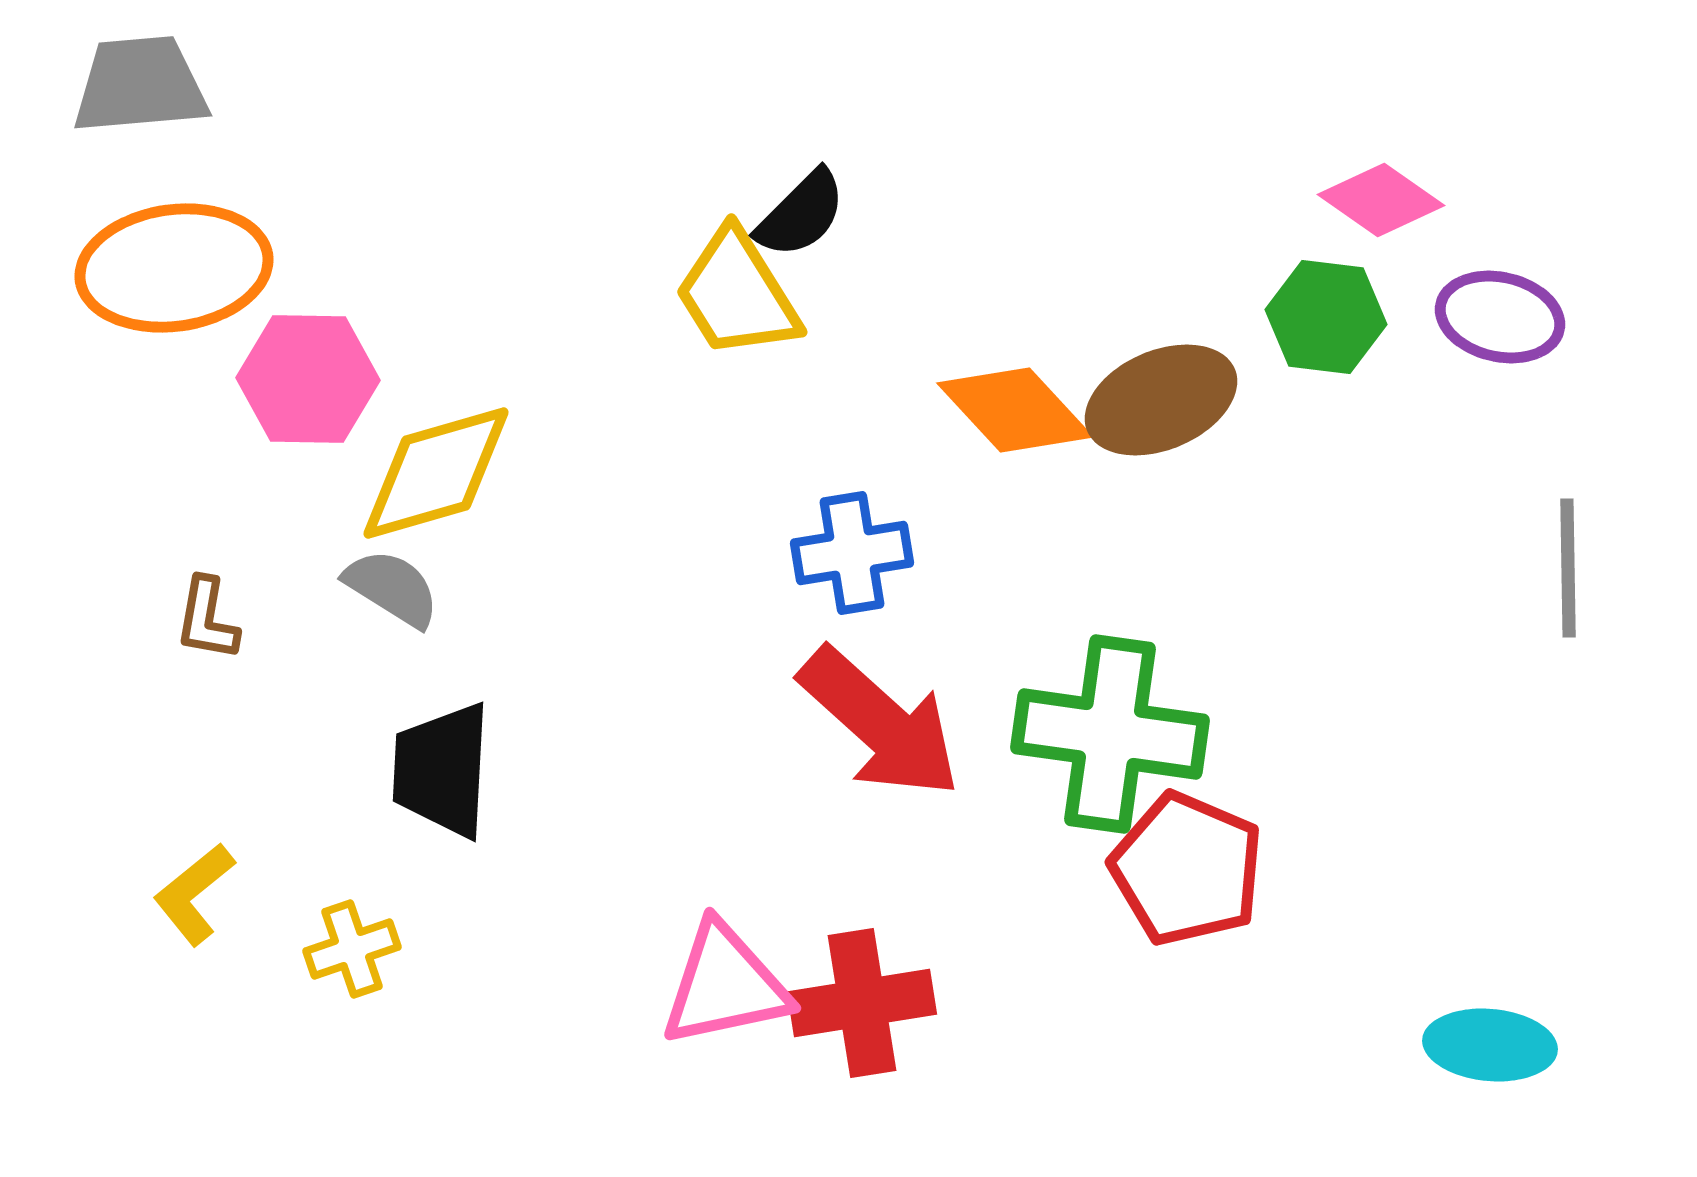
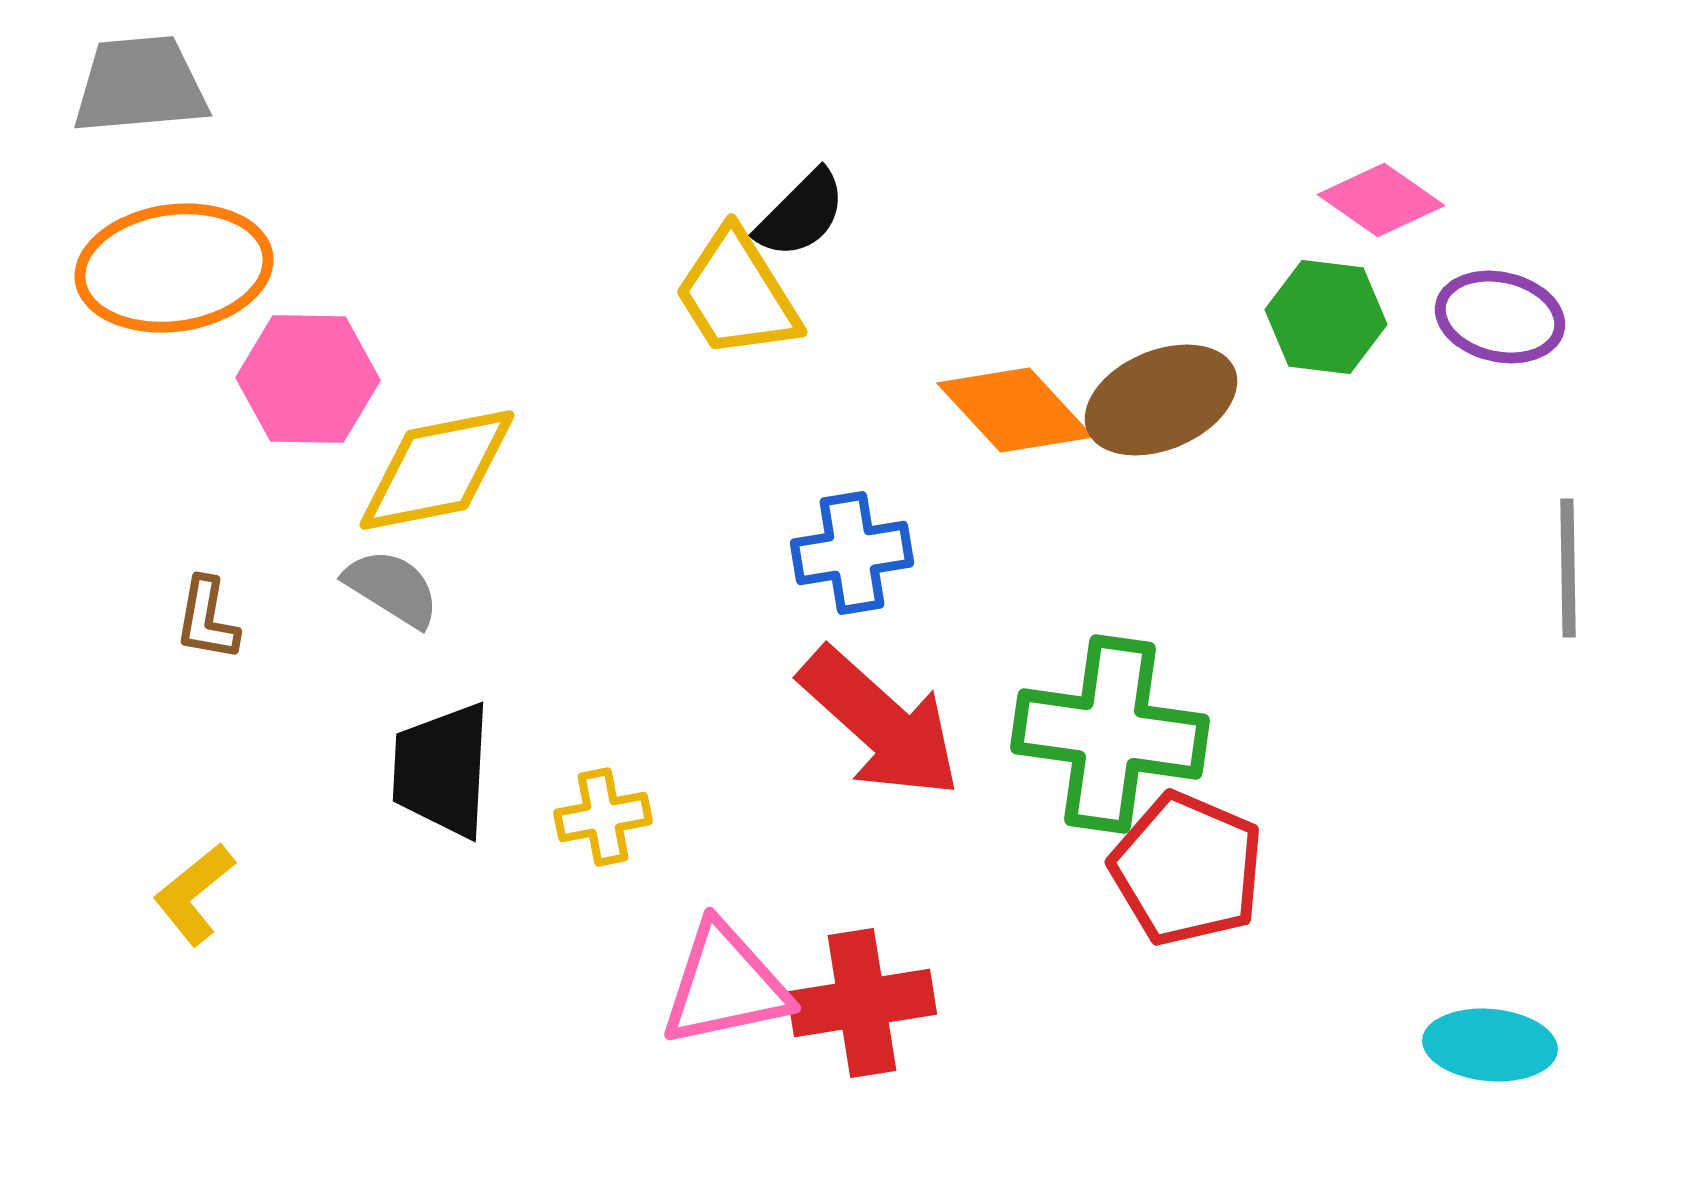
yellow diamond: moved 1 px right, 3 px up; rotated 5 degrees clockwise
yellow cross: moved 251 px right, 132 px up; rotated 8 degrees clockwise
